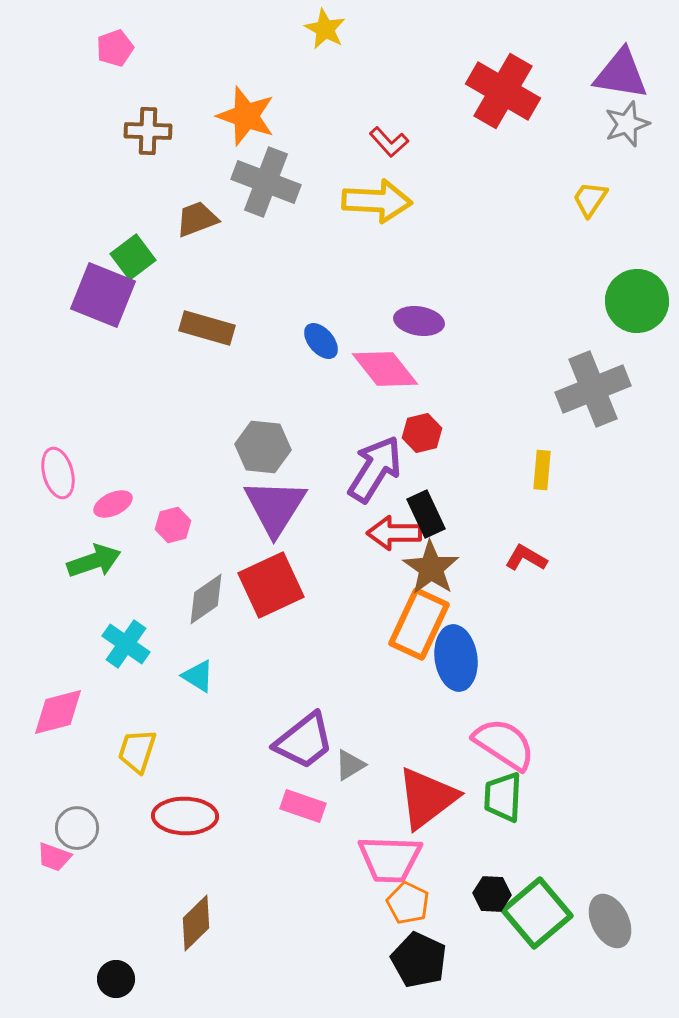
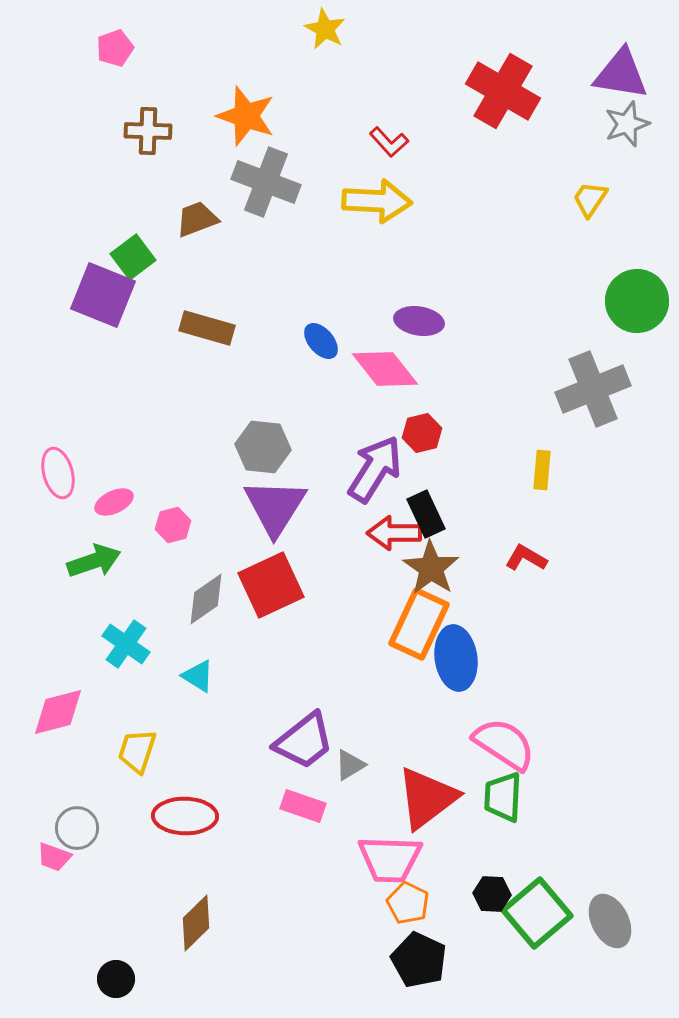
pink ellipse at (113, 504): moved 1 px right, 2 px up
